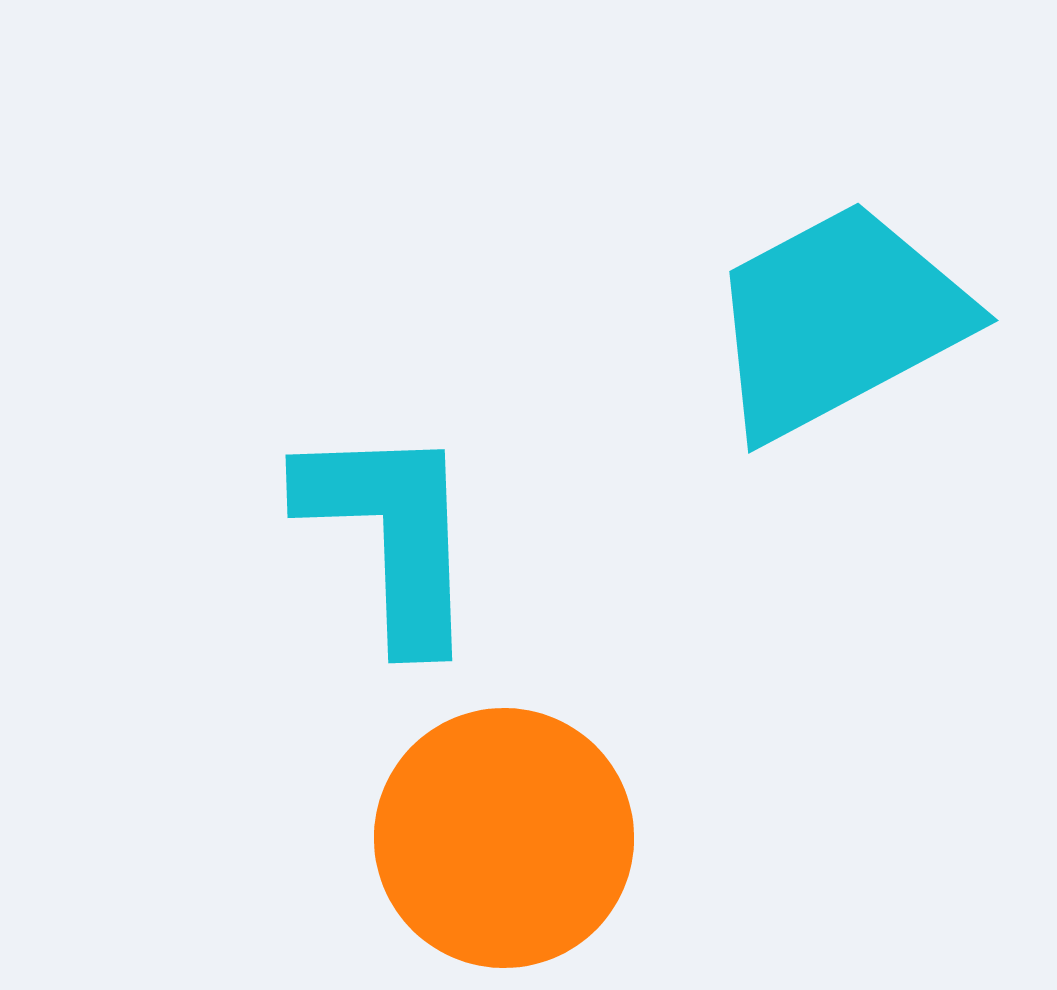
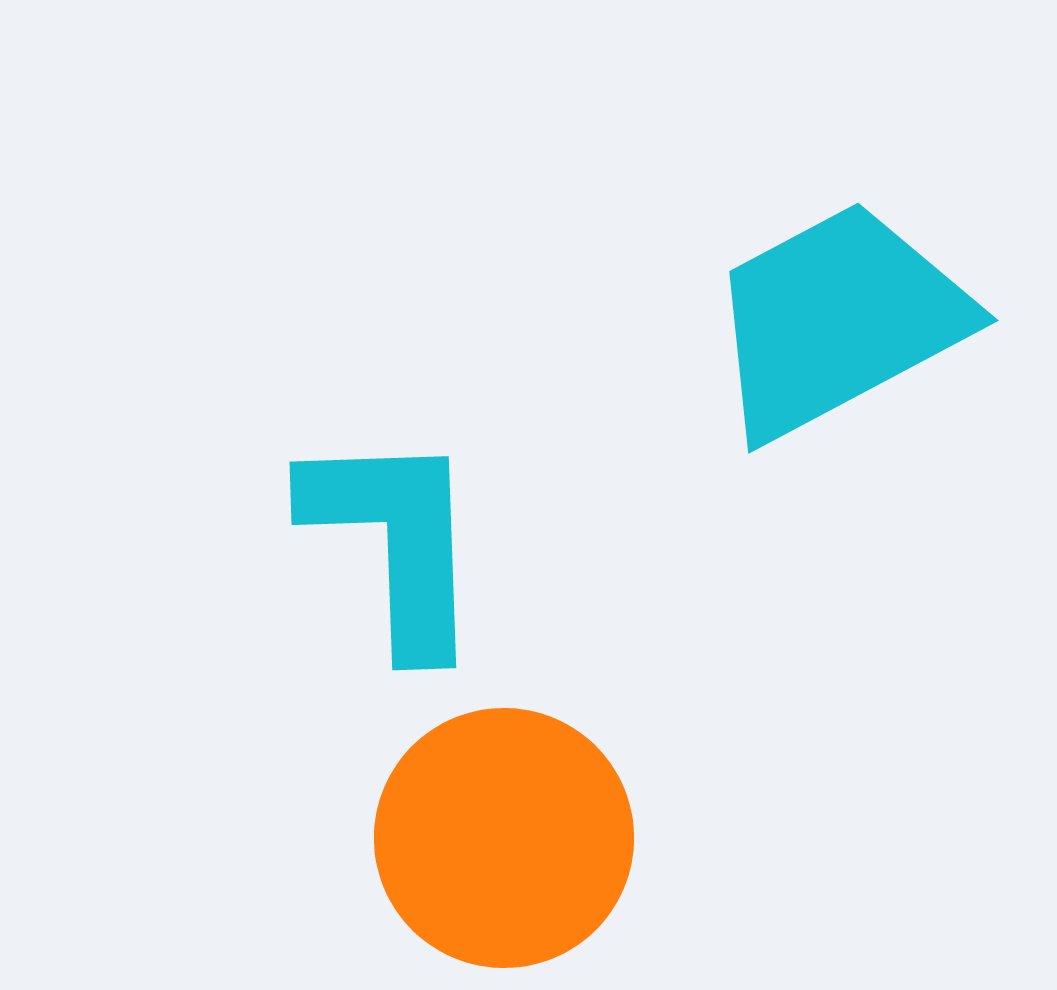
cyan L-shape: moved 4 px right, 7 px down
